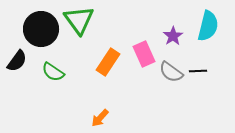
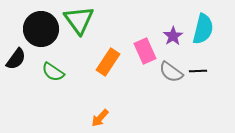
cyan semicircle: moved 5 px left, 3 px down
pink rectangle: moved 1 px right, 3 px up
black semicircle: moved 1 px left, 2 px up
